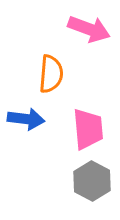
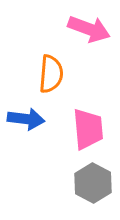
gray hexagon: moved 1 px right, 2 px down
